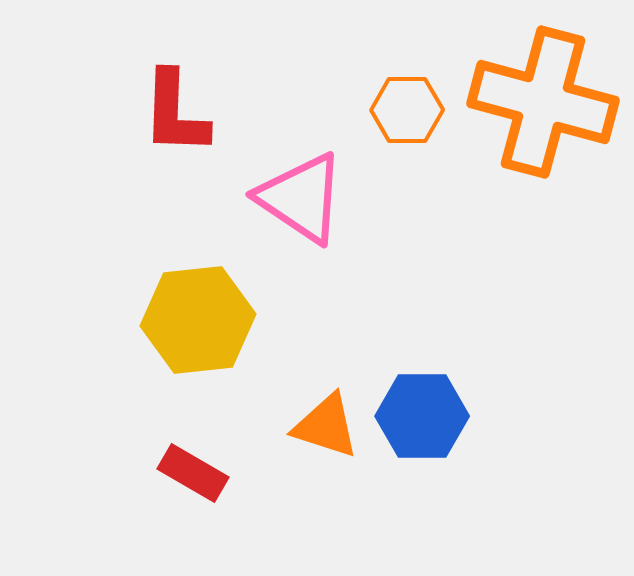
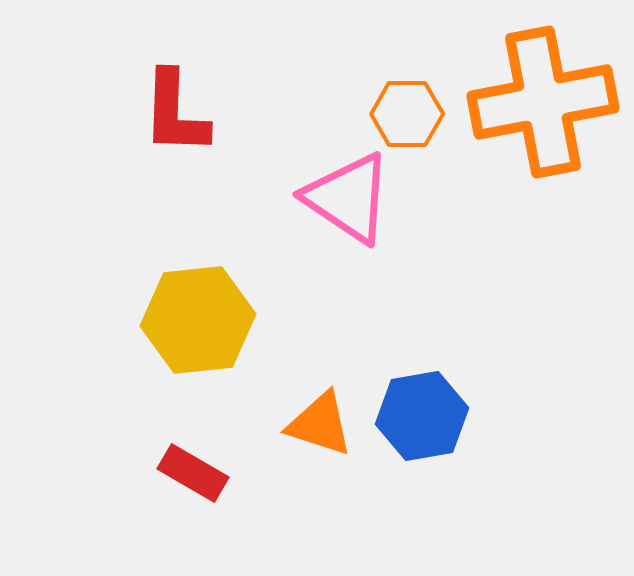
orange cross: rotated 26 degrees counterclockwise
orange hexagon: moved 4 px down
pink triangle: moved 47 px right
blue hexagon: rotated 10 degrees counterclockwise
orange triangle: moved 6 px left, 2 px up
